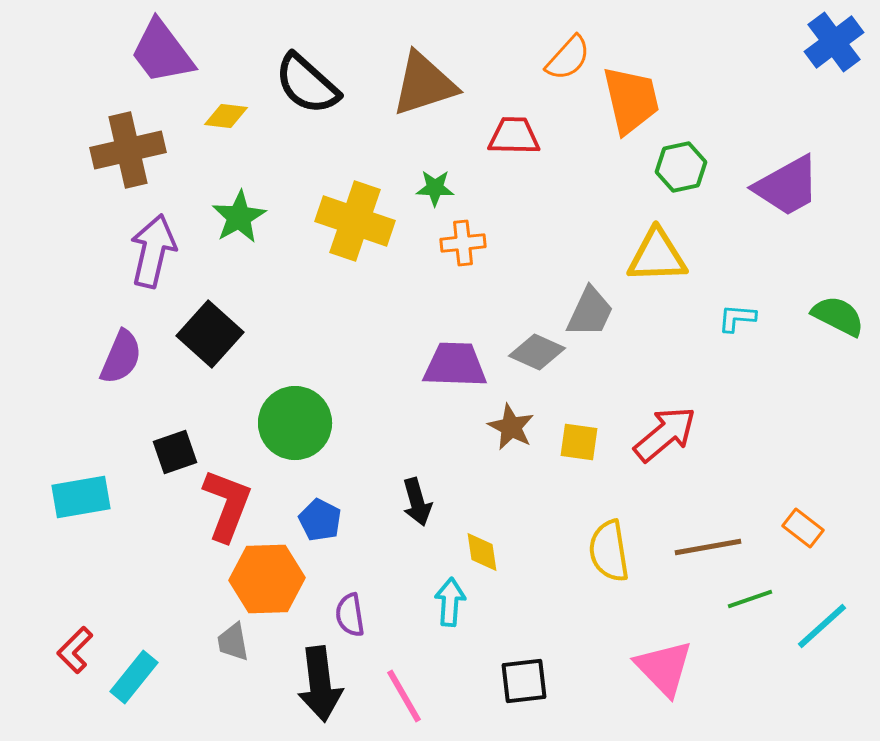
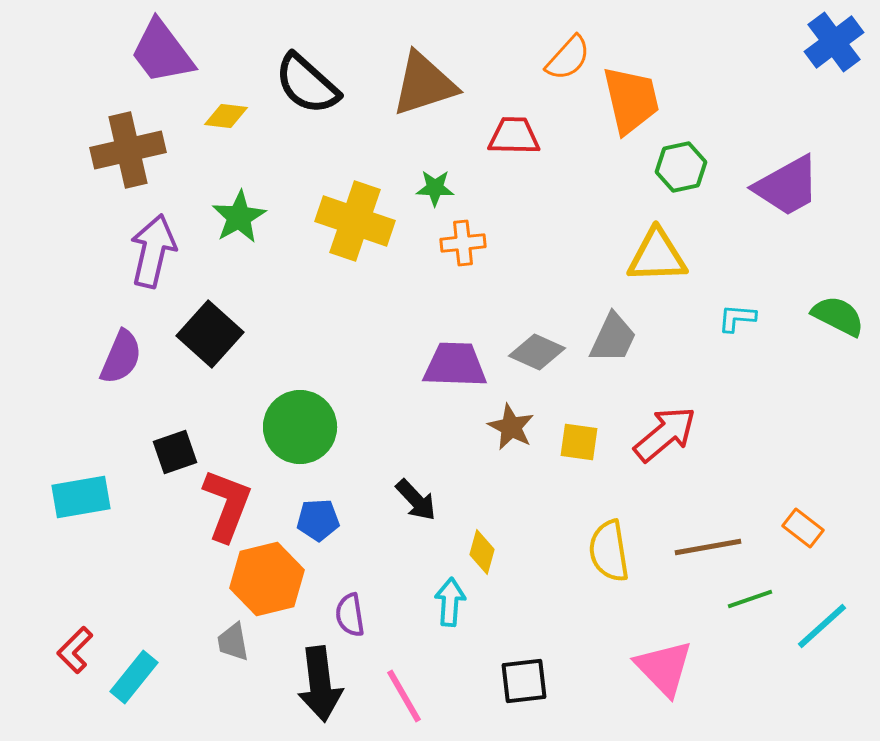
gray trapezoid at (590, 312): moved 23 px right, 26 px down
green circle at (295, 423): moved 5 px right, 4 px down
black arrow at (417, 502): moved 1 px left, 2 px up; rotated 27 degrees counterclockwise
blue pentagon at (320, 520): moved 2 px left; rotated 30 degrees counterclockwise
yellow diamond at (482, 552): rotated 24 degrees clockwise
orange hexagon at (267, 579): rotated 12 degrees counterclockwise
